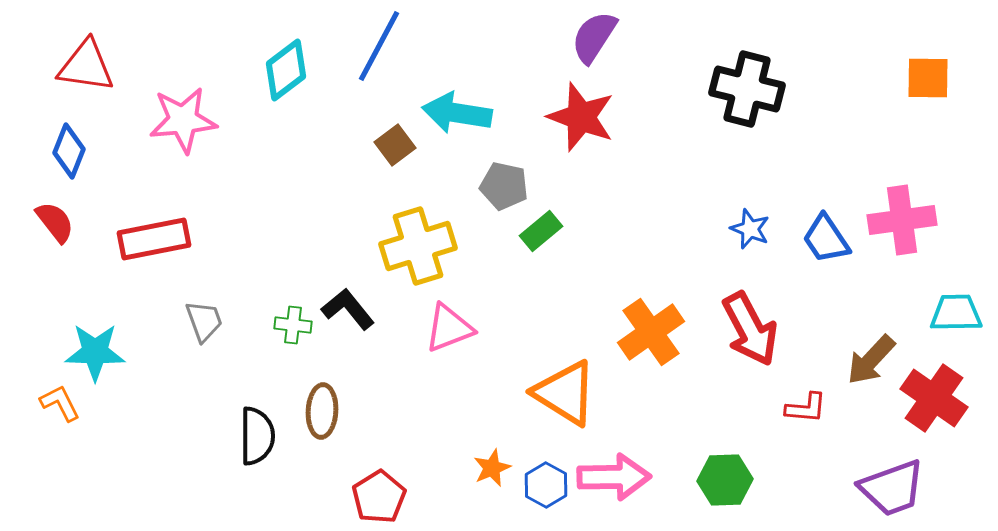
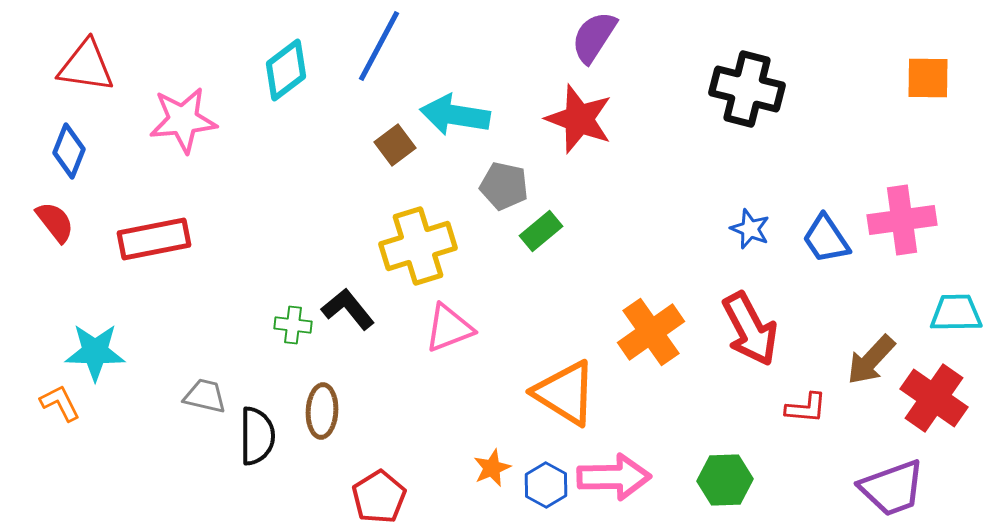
cyan arrow: moved 2 px left, 2 px down
red star: moved 2 px left, 2 px down
gray trapezoid: moved 1 px right, 75 px down; rotated 57 degrees counterclockwise
